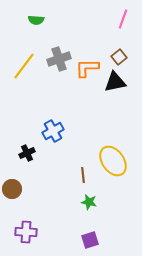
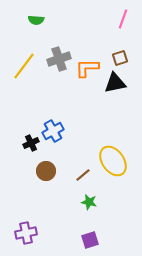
brown square: moved 1 px right, 1 px down; rotated 21 degrees clockwise
black triangle: moved 1 px down
black cross: moved 4 px right, 10 px up
brown line: rotated 56 degrees clockwise
brown circle: moved 34 px right, 18 px up
purple cross: moved 1 px down; rotated 15 degrees counterclockwise
